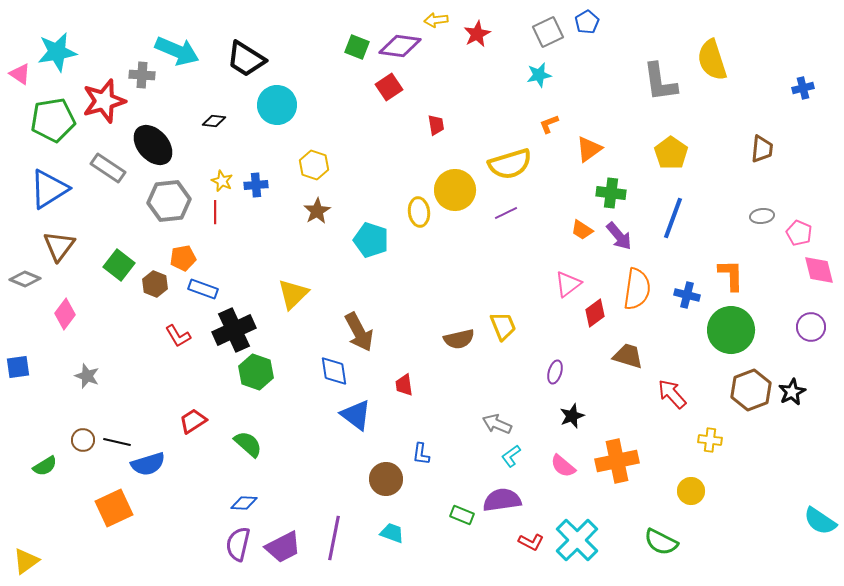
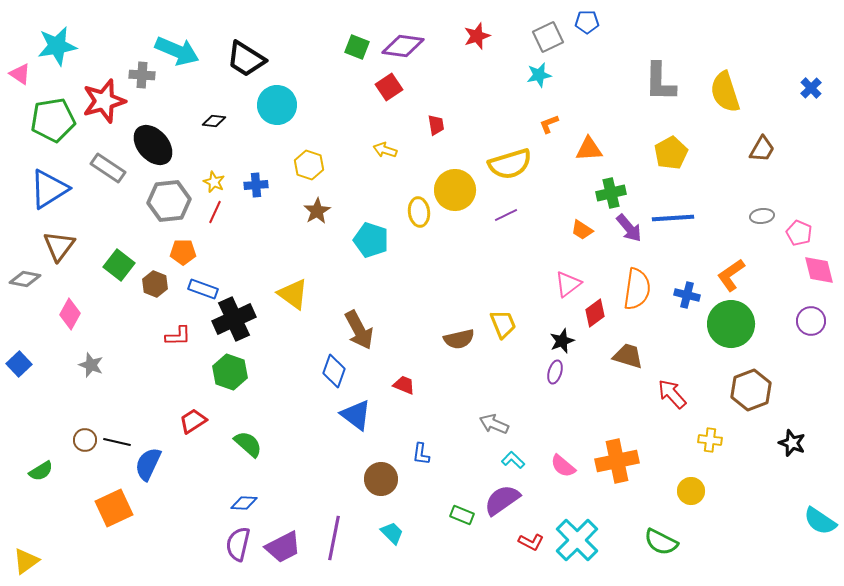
yellow arrow at (436, 20): moved 51 px left, 130 px down; rotated 25 degrees clockwise
blue pentagon at (587, 22): rotated 30 degrees clockwise
gray square at (548, 32): moved 5 px down
red star at (477, 34): moved 2 px down; rotated 8 degrees clockwise
purple diamond at (400, 46): moved 3 px right
cyan star at (57, 52): moved 6 px up
yellow semicircle at (712, 60): moved 13 px right, 32 px down
gray L-shape at (660, 82): rotated 9 degrees clockwise
blue cross at (803, 88): moved 8 px right; rotated 30 degrees counterclockwise
orange triangle at (589, 149): rotated 32 degrees clockwise
brown trapezoid at (762, 149): rotated 24 degrees clockwise
yellow pentagon at (671, 153): rotated 8 degrees clockwise
yellow hexagon at (314, 165): moved 5 px left
yellow star at (222, 181): moved 8 px left, 1 px down
green cross at (611, 193): rotated 20 degrees counterclockwise
red line at (215, 212): rotated 25 degrees clockwise
purple line at (506, 213): moved 2 px down
blue line at (673, 218): rotated 66 degrees clockwise
purple arrow at (619, 236): moved 10 px right, 8 px up
orange pentagon at (183, 258): moved 6 px up; rotated 10 degrees clockwise
orange L-shape at (731, 275): rotated 124 degrees counterclockwise
gray diamond at (25, 279): rotated 12 degrees counterclockwise
yellow triangle at (293, 294): rotated 40 degrees counterclockwise
pink diamond at (65, 314): moved 5 px right; rotated 8 degrees counterclockwise
yellow trapezoid at (503, 326): moved 2 px up
purple circle at (811, 327): moved 6 px up
black cross at (234, 330): moved 11 px up
green circle at (731, 330): moved 6 px up
brown arrow at (359, 332): moved 2 px up
red L-shape at (178, 336): rotated 60 degrees counterclockwise
blue square at (18, 367): moved 1 px right, 3 px up; rotated 35 degrees counterclockwise
blue diamond at (334, 371): rotated 28 degrees clockwise
green hexagon at (256, 372): moved 26 px left
gray star at (87, 376): moved 4 px right, 11 px up
red trapezoid at (404, 385): rotated 120 degrees clockwise
black star at (792, 392): moved 51 px down; rotated 24 degrees counterclockwise
black star at (572, 416): moved 10 px left, 75 px up
gray arrow at (497, 424): moved 3 px left
brown circle at (83, 440): moved 2 px right
cyan L-shape at (511, 456): moved 2 px right, 4 px down; rotated 80 degrees clockwise
blue semicircle at (148, 464): rotated 132 degrees clockwise
green semicircle at (45, 466): moved 4 px left, 5 px down
brown circle at (386, 479): moved 5 px left
purple semicircle at (502, 500): rotated 27 degrees counterclockwise
cyan trapezoid at (392, 533): rotated 25 degrees clockwise
